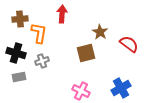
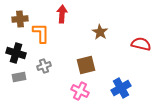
orange L-shape: moved 2 px right; rotated 10 degrees counterclockwise
red semicircle: moved 12 px right; rotated 24 degrees counterclockwise
brown square: moved 12 px down
gray cross: moved 2 px right, 5 px down
pink cross: moved 1 px left
